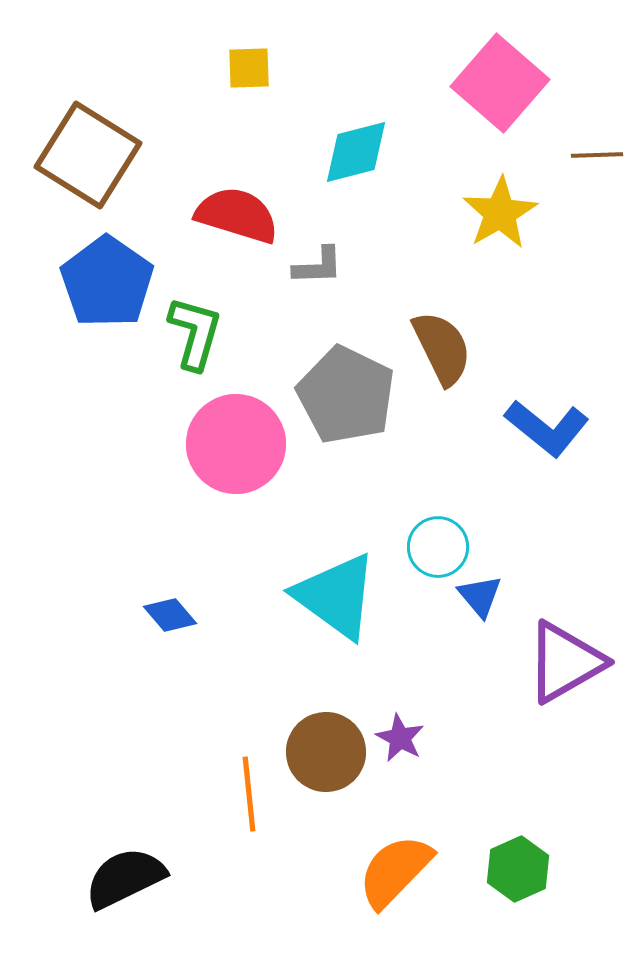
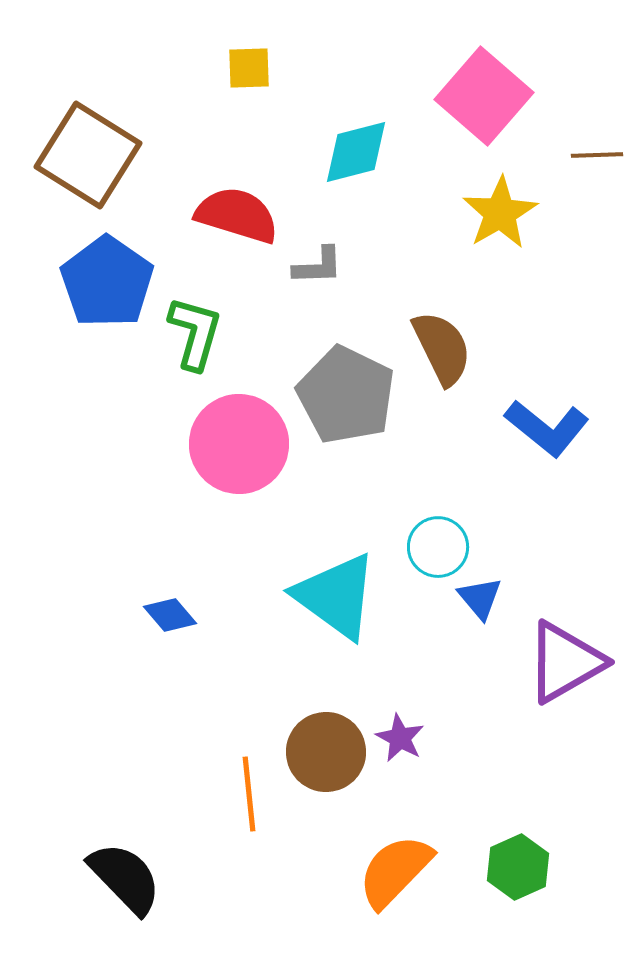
pink square: moved 16 px left, 13 px down
pink circle: moved 3 px right
blue triangle: moved 2 px down
green hexagon: moved 2 px up
black semicircle: rotated 72 degrees clockwise
